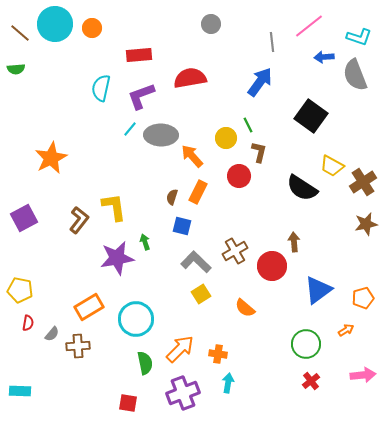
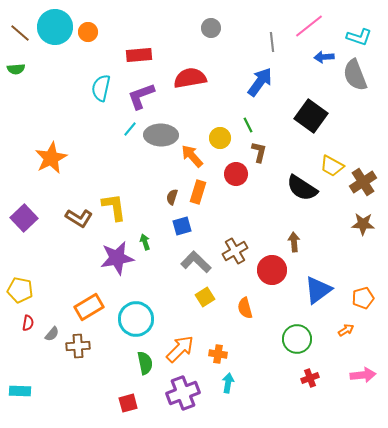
cyan circle at (55, 24): moved 3 px down
gray circle at (211, 24): moved 4 px down
orange circle at (92, 28): moved 4 px left, 4 px down
yellow circle at (226, 138): moved 6 px left
red circle at (239, 176): moved 3 px left, 2 px up
orange rectangle at (198, 192): rotated 10 degrees counterclockwise
purple square at (24, 218): rotated 16 degrees counterclockwise
brown L-shape at (79, 220): moved 2 px up; rotated 84 degrees clockwise
brown star at (366, 224): moved 3 px left; rotated 15 degrees clockwise
blue square at (182, 226): rotated 30 degrees counterclockwise
red circle at (272, 266): moved 4 px down
yellow square at (201, 294): moved 4 px right, 3 px down
orange semicircle at (245, 308): rotated 35 degrees clockwise
green circle at (306, 344): moved 9 px left, 5 px up
red cross at (311, 381): moved 1 px left, 3 px up; rotated 18 degrees clockwise
red square at (128, 403): rotated 24 degrees counterclockwise
